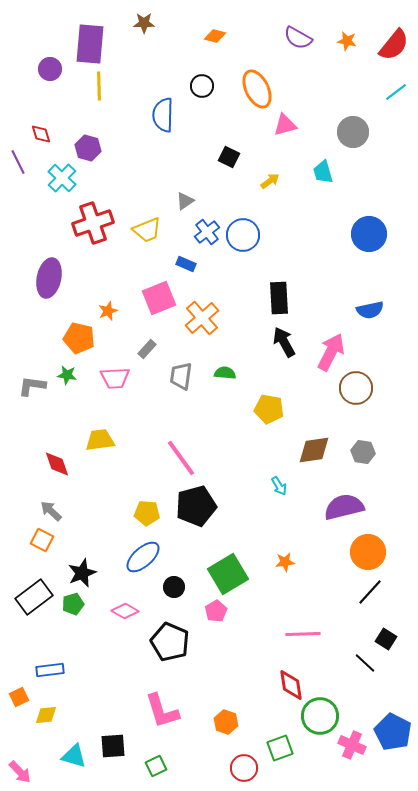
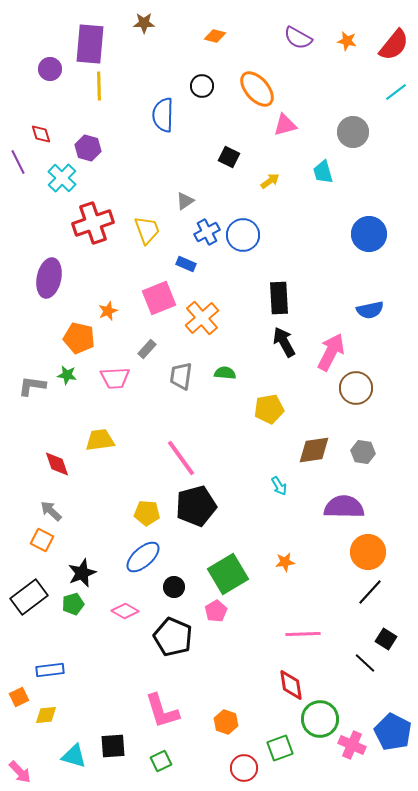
orange ellipse at (257, 89): rotated 15 degrees counterclockwise
yellow trapezoid at (147, 230): rotated 88 degrees counterclockwise
blue cross at (207, 232): rotated 10 degrees clockwise
yellow pentagon at (269, 409): rotated 20 degrees counterclockwise
purple semicircle at (344, 507): rotated 15 degrees clockwise
black rectangle at (34, 597): moved 5 px left
black pentagon at (170, 642): moved 3 px right, 5 px up
green circle at (320, 716): moved 3 px down
green square at (156, 766): moved 5 px right, 5 px up
